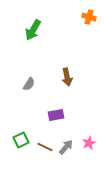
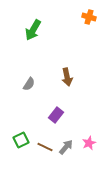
purple rectangle: rotated 42 degrees counterclockwise
